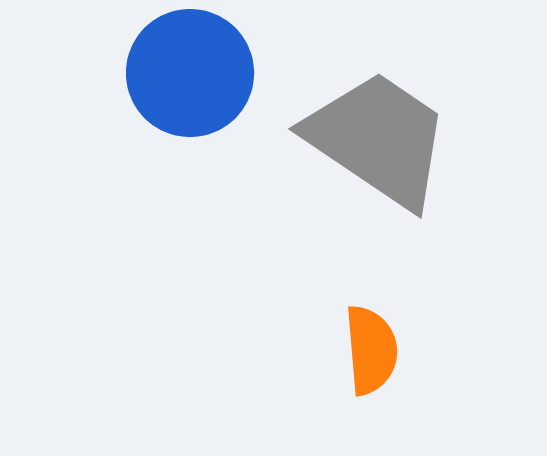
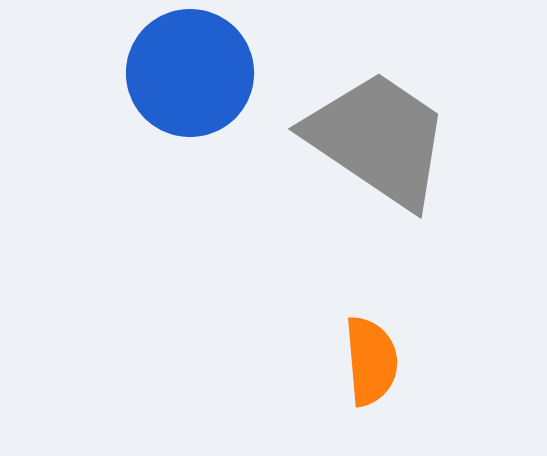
orange semicircle: moved 11 px down
